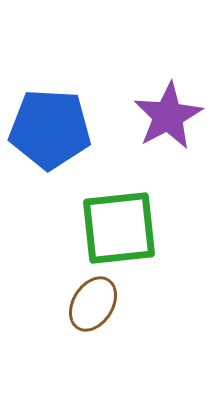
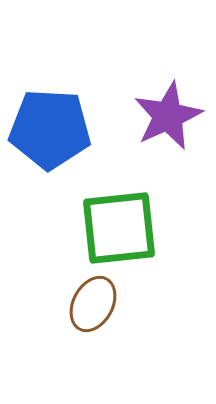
purple star: rotated 4 degrees clockwise
brown ellipse: rotated 4 degrees counterclockwise
